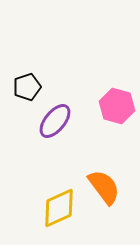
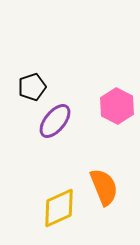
black pentagon: moved 5 px right
pink hexagon: rotated 12 degrees clockwise
orange semicircle: rotated 15 degrees clockwise
